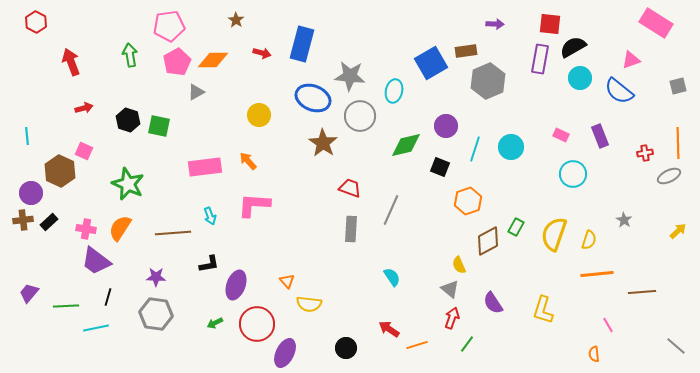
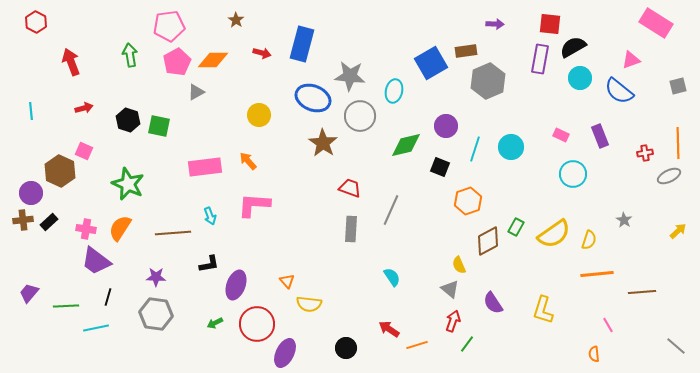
cyan line at (27, 136): moved 4 px right, 25 px up
yellow semicircle at (554, 234): rotated 144 degrees counterclockwise
red arrow at (452, 318): moved 1 px right, 3 px down
